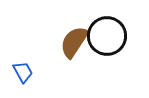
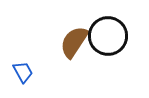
black circle: moved 1 px right
